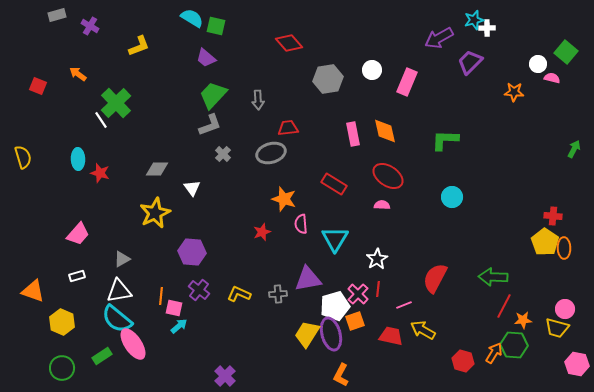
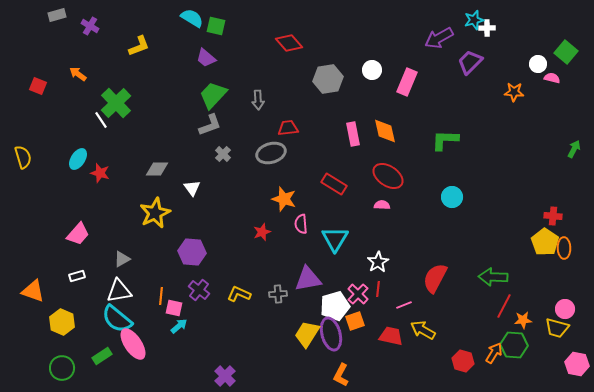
cyan ellipse at (78, 159): rotated 35 degrees clockwise
white star at (377, 259): moved 1 px right, 3 px down
